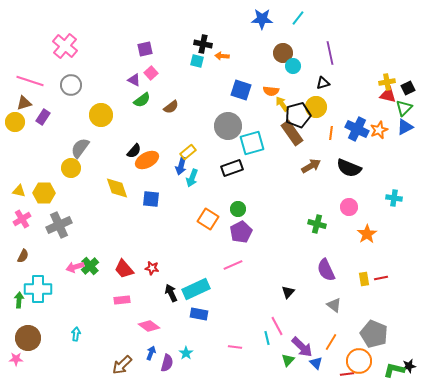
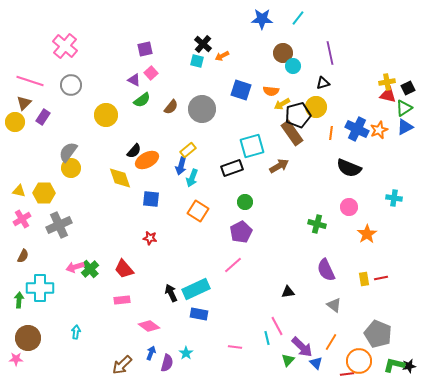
black cross at (203, 44): rotated 30 degrees clockwise
orange arrow at (222, 56): rotated 32 degrees counterclockwise
brown triangle at (24, 103): rotated 28 degrees counterclockwise
yellow arrow at (282, 104): rotated 84 degrees counterclockwise
brown semicircle at (171, 107): rotated 14 degrees counterclockwise
green triangle at (404, 108): rotated 12 degrees clockwise
yellow circle at (101, 115): moved 5 px right
gray circle at (228, 126): moved 26 px left, 17 px up
cyan square at (252, 143): moved 3 px down
gray semicircle at (80, 148): moved 12 px left, 4 px down
yellow rectangle at (188, 152): moved 2 px up
brown arrow at (311, 166): moved 32 px left
yellow diamond at (117, 188): moved 3 px right, 10 px up
green circle at (238, 209): moved 7 px right, 7 px up
orange square at (208, 219): moved 10 px left, 8 px up
pink line at (233, 265): rotated 18 degrees counterclockwise
green cross at (90, 266): moved 3 px down
red star at (152, 268): moved 2 px left, 30 px up
cyan cross at (38, 289): moved 2 px right, 1 px up
black triangle at (288, 292): rotated 40 degrees clockwise
cyan arrow at (76, 334): moved 2 px up
gray pentagon at (374, 334): moved 4 px right
green L-shape at (394, 370): moved 5 px up
